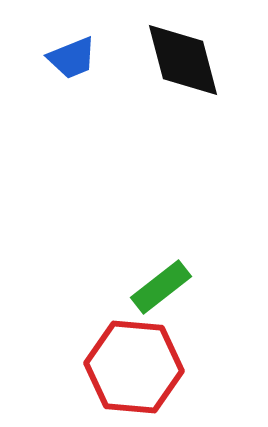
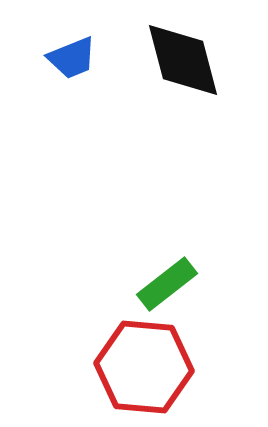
green rectangle: moved 6 px right, 3 px up
red hexagon: moved 10 px right
